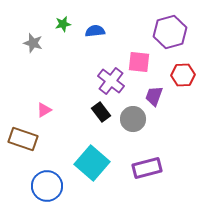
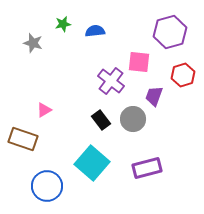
red hexagon: rotated 15 degrees counterclockwise
black rectangle: moved 8 px down
